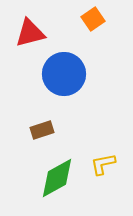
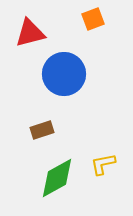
orange square: rotated 15 degrees clockwise
